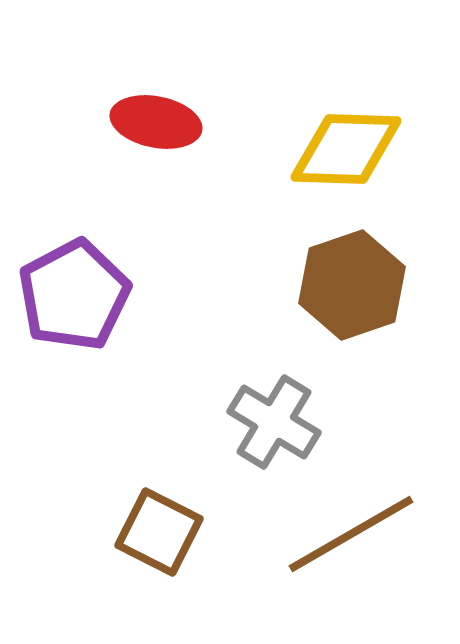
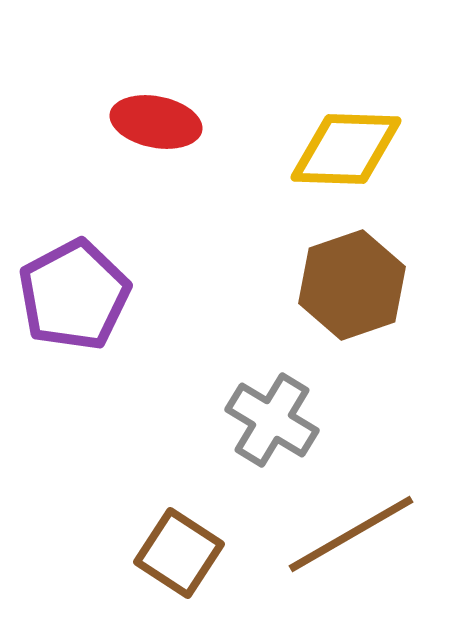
gray cross: moved 2 px left, 2 px up
brown square: moved 20 px right, 21 px down; rotated 6 degrees clockwise
